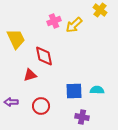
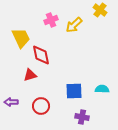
pink cross: moved 3 px left, 1 px up
yellow trapezoid: moved 5 px right, 1 px up
red diamond: moved 3 px left, 1 px up
cyan semicircle: moved 5 px right, 1 px up
